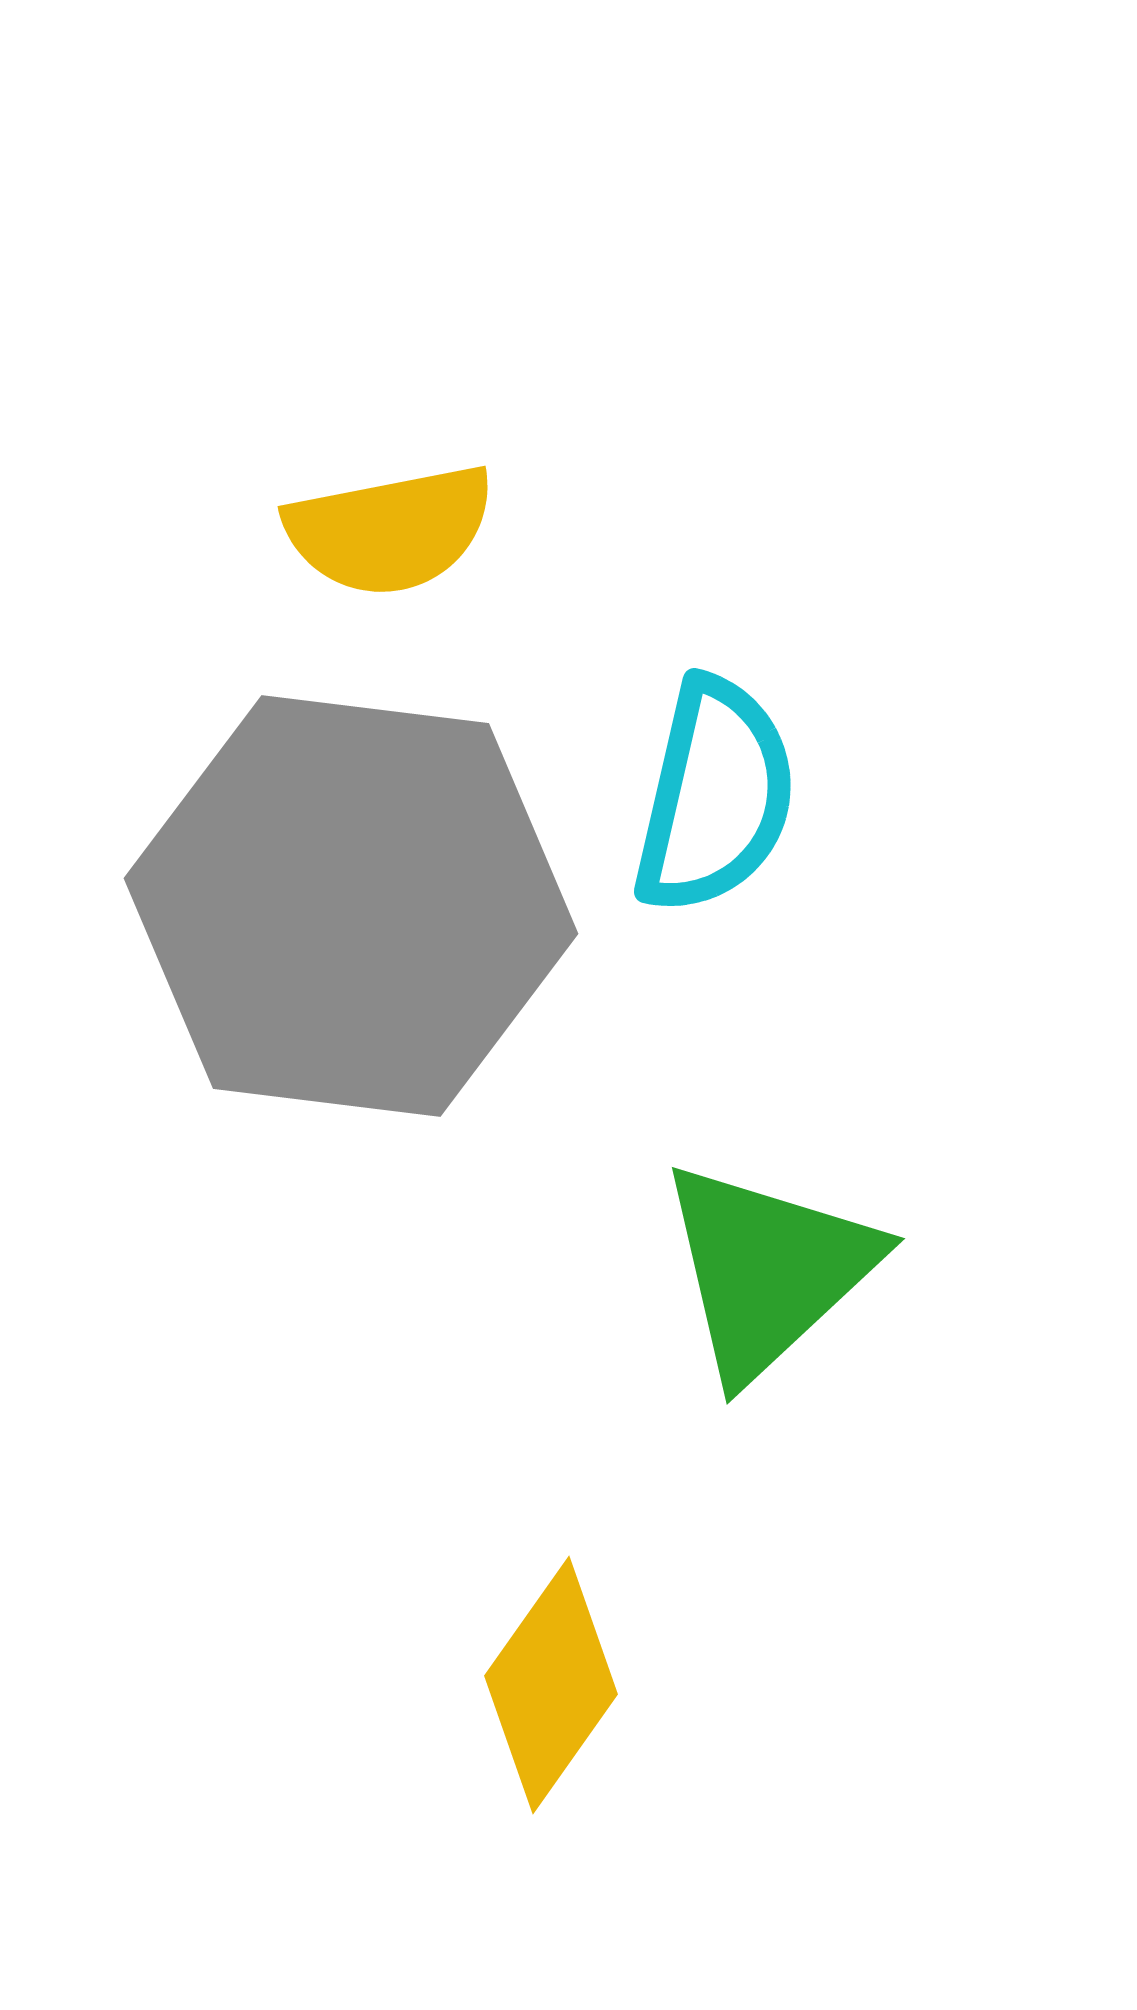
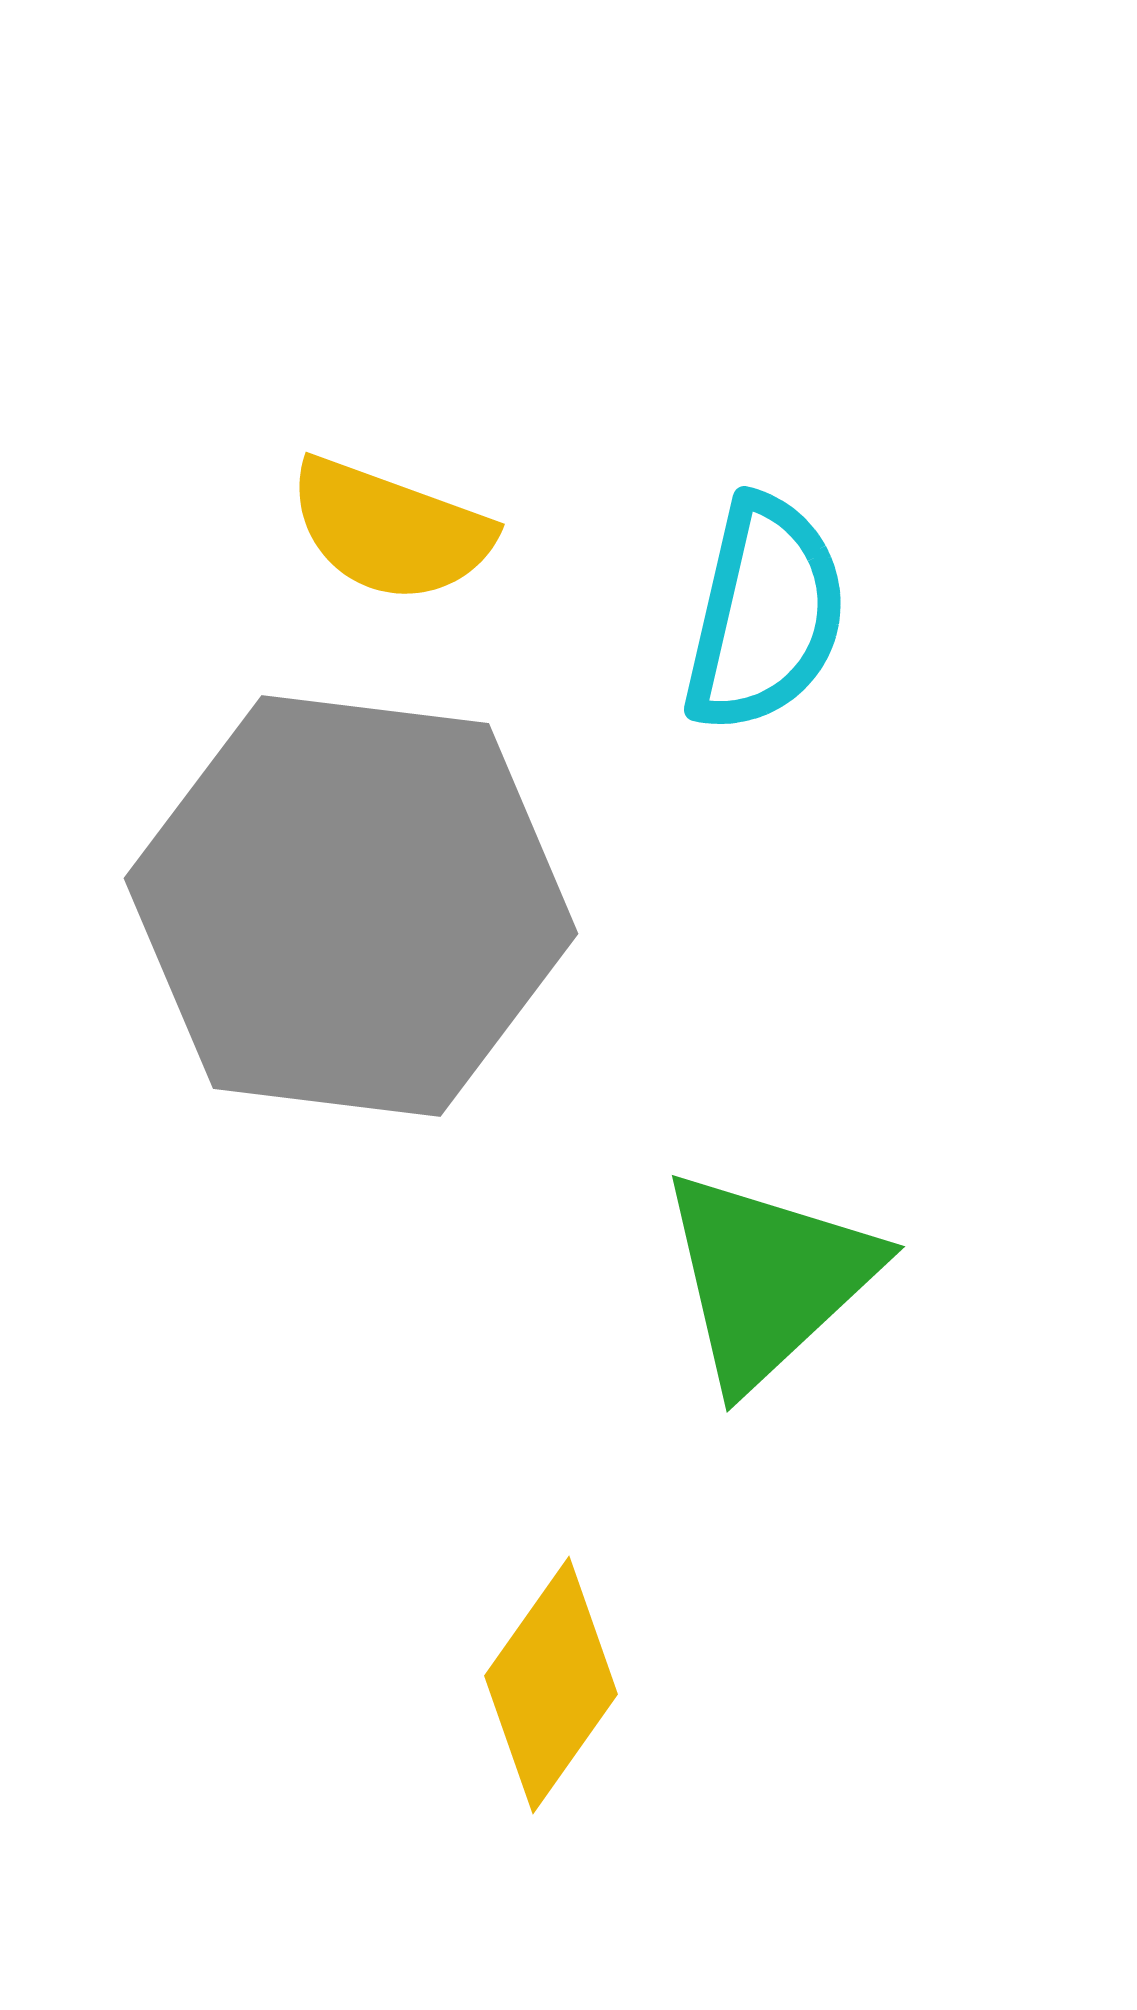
yellow semicircle: rotated 31 degrees clockwise
cyan semicircle: moved 50 px right, 182 px up
green triangle: moved 8 px down
